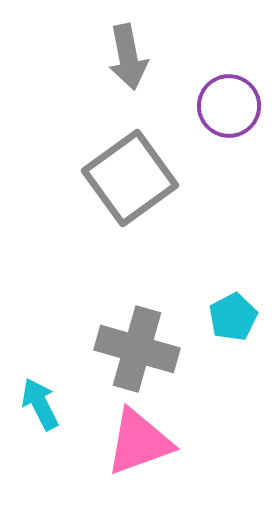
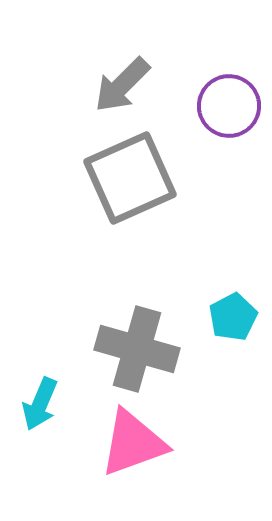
gray arrow: moved 6 px left, 28 px down; rotated 56 degrees clockwise
gray square: rotated 12 degrees clockwise
cyan arrow: rotated 130 degrees counterclockwise
pink triangle: moved 6 px left, 1 px down
